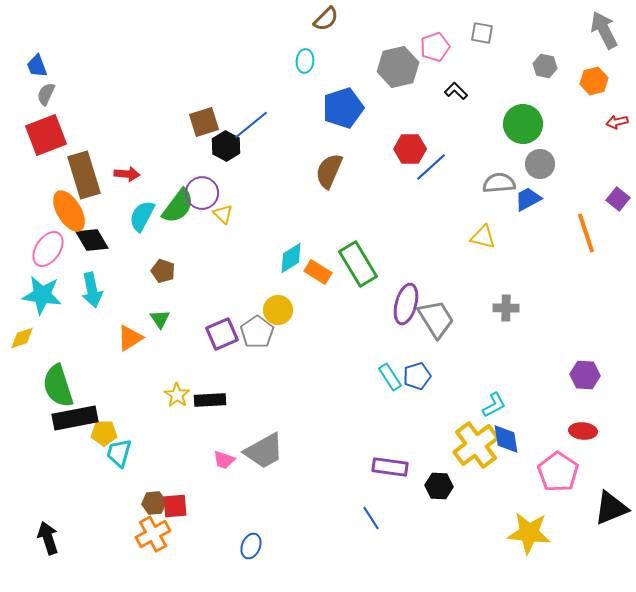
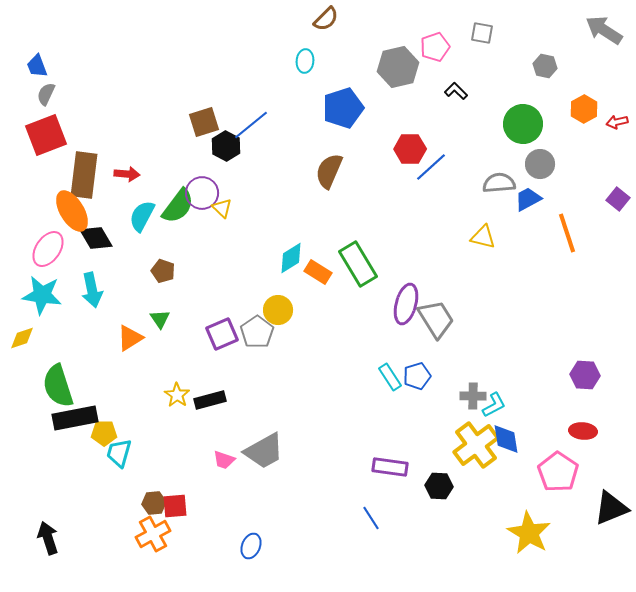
gray arrow at (604, 30): rotated 30 degrees counterclockwise
orange hexagon at (594, 81): moved 10 px left, 28 px down; rotated 16 degrees counterclockwise
brown rectangle at (84, 175): rotated 24 degrees clockwise
orange ellipse at (69, 211): moved 3 px right
yellow triangle at (223, 214): moved 1 px left, 6 px up
orange line at (586, 233): moved 19 px left
black diamond at (92, 240): moved 4 px right, 2 px up
gray cross at (506, 308): moved 33 px left, 88 px down
black rectangle at (210, 400): rotated 12 degrees counterclockwise
yellow star at (529, 533): rotated 24 degrees clockwise
